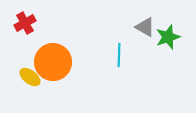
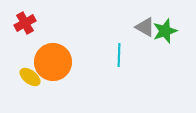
green star: moved 3 px left, 6 px up
